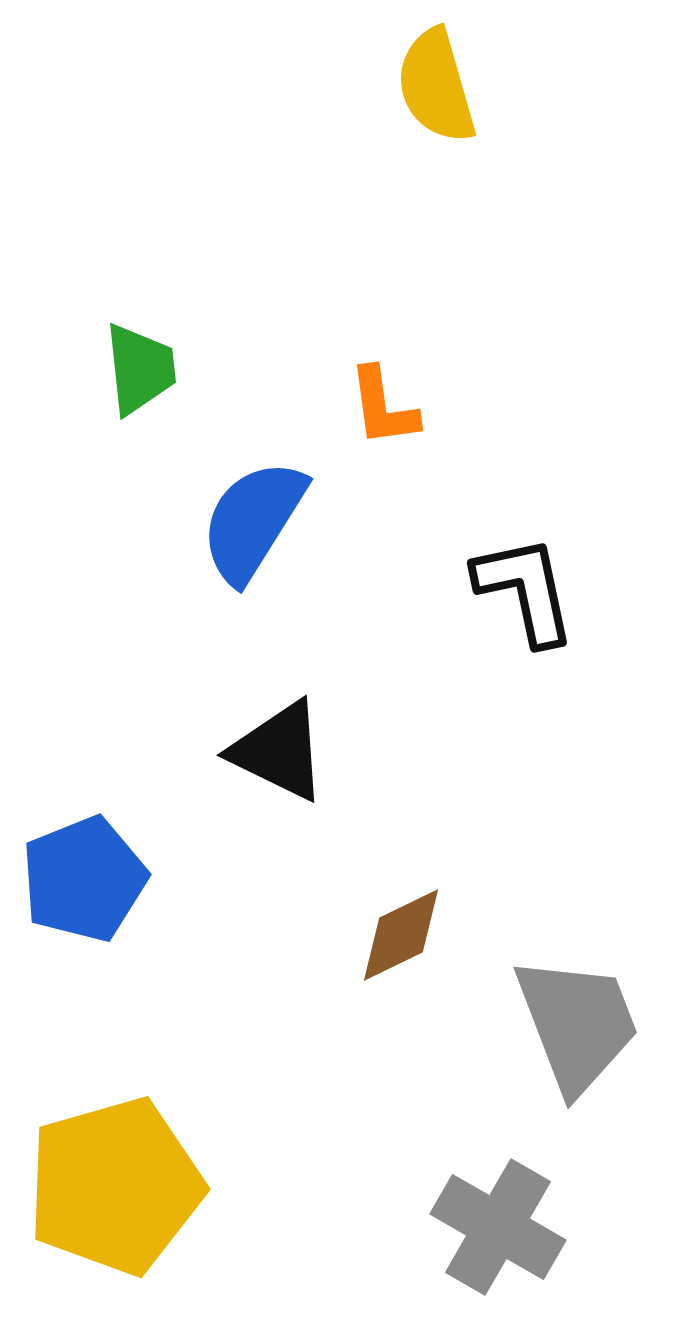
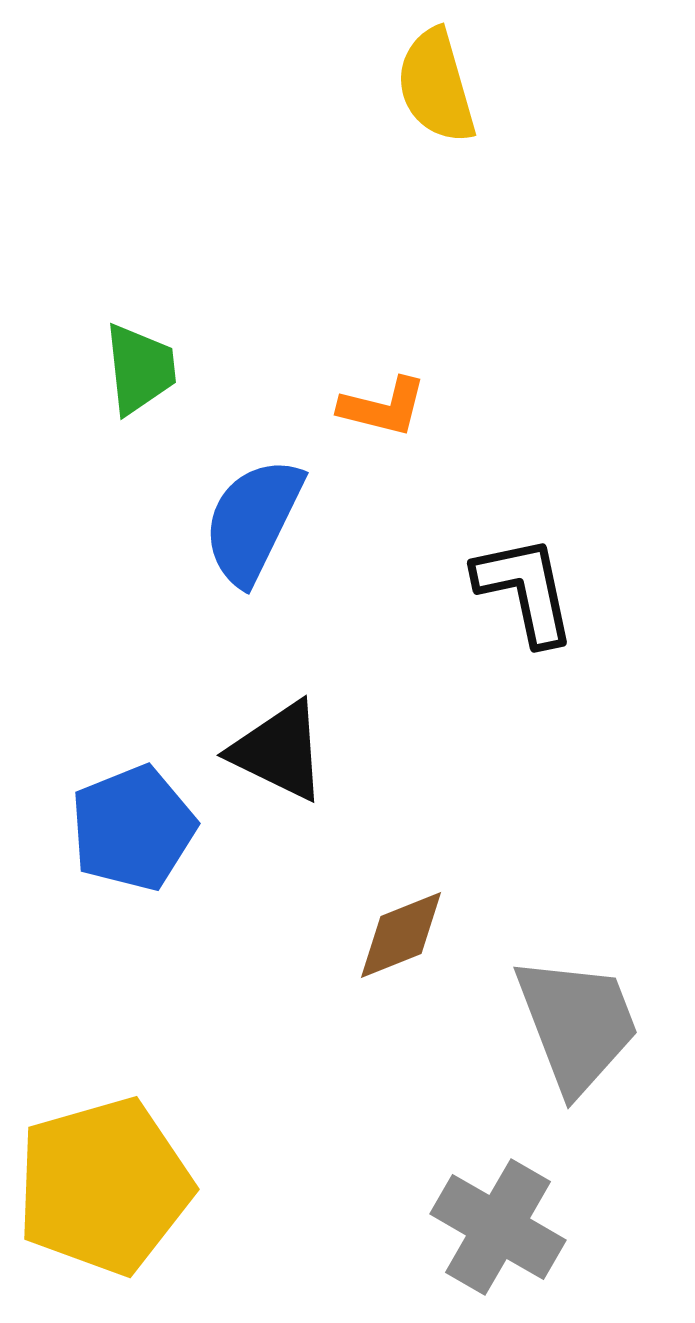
orange L-shape: rotated 68 degrees counterclockwise
blue semicircle: rotated 6 degrees counterclockwise
blue pentagon: moved 49 px right, 51 px up
brown diamond: rotated 4 degrees clockwise
yellow pentagon: moved 11 px left
